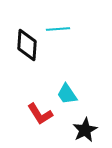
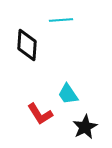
cyan line: moved 3 px right, 9 px up
cyan trapezoid: moved 1 px right
black star: moved 3 px up
